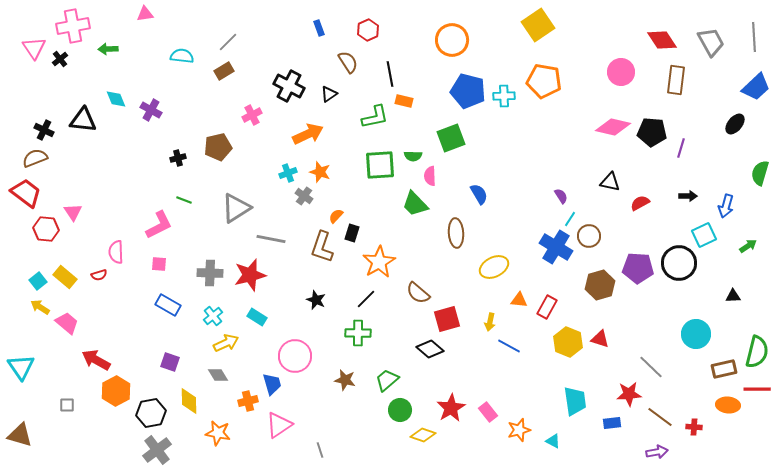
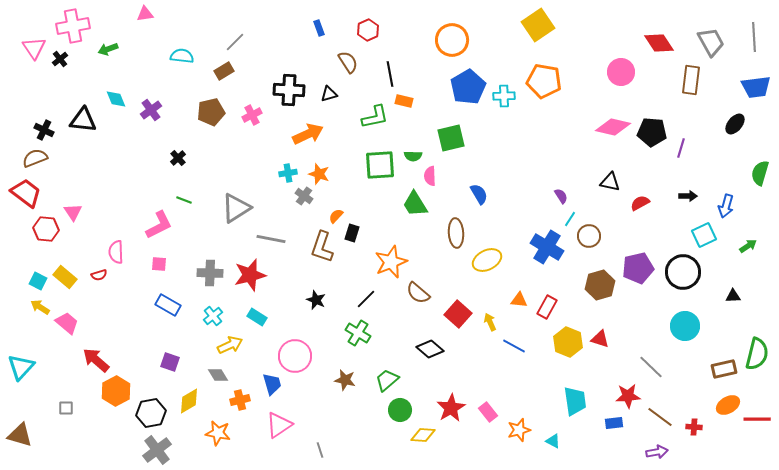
red diamond at (662, 40): moved 3 px left, 3 px down
gray line at (228, 42): moved 7 px right
green arrow at (108, 49): rotated 18 degrees counterclockwise
brown rectangle at (676, 80): moved 15 px right
black cross at (289, 86): moved 4 px down; rotated 24 degrees counterclockwise
blue trapezoid at (756, 87): rotated 36 degrees clockwise
blue pentagon at (468, 91): moved 4 px up; rotated 28 degrees clockwise
black triangle at (329, 94): rotated 18 degrees clockwise
purple cross at (151, 110): rotated 25 degrees clockwise
green square at (451, 138): rotated 8 degrees clockwise
brown pentagon at (218, 147): moved 7 px left, 35 px up
black cross at (178, 158): rotated 28 degrees counterclockwise
orange star at (320, 172): moved 1 px left, 2 px down
cyan cross at (288, 173): rotated 12 degrees clockwise
green trapezoid at (415, 204): rotated 12 degrees clockwise
blue cross at (556, 247): moved 9 px left
orange star at (379, 262): moved 12 px right; rotated 8 degrees clockwise
black circle at (679, 263): moved 4 px right, 9 px down
yellow ellipse at (494, 267): moved 7 px left, 7 px up
purple pentagon at (638, 268): rotated 16 degrees counterclockwise
cyan square at (38, 281): rotated 24 degrees counterclockwise
red square at (447, 319): moved 11 px right, 5 px up; rotated 32 degrees counterclockwise
yellow arrow at (490, 322): rotated 144 degrees clockwise
green cross at (358, 333): rotated 30 degrees clockwise
cyan circle at (696, 334): moved 11 px left, 8 px up
yellow arrow at (226, 343): moved 4 px right, 2 px down
blue line at (509, 346): moved 5 px right
green semicircle at (757, 352): moved 2 px down
red arrow at (96, 360): rotated 12 degrees clockwise
cyan triangle at (21, 367): rotated 16 degrees clockwise
red line at (757, 389): moved 30 px down
red star at (629, 394): moved 1 px left, 2 px down
yellow diamond at (189, 401): rotated 60 degrees clockwise
orange cross at (248, 401): moved 8 px left, 1 px up
gray square at (67, 405): moved 1 px left, 3 px down
orange ellipse at (728, 405): rotated 35 degrees counterclockwise
blue rectangle at (612, 423): moved 2 px right
yellow diamond at (423, 435): rotated 15 degrees counterclockwise
